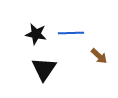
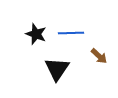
black star: rotated 10 degrees clockwise
black triangle: moved 13 px right
